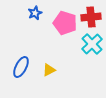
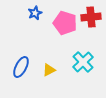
cyan cross: moved 9 px left, 18 px down
